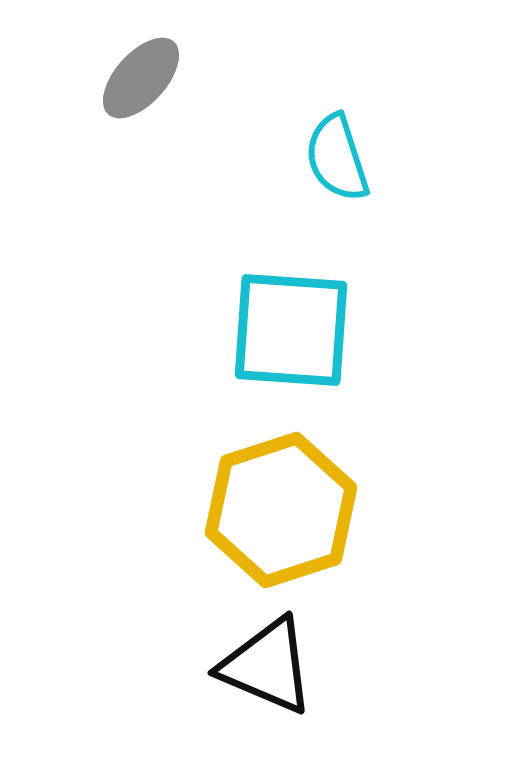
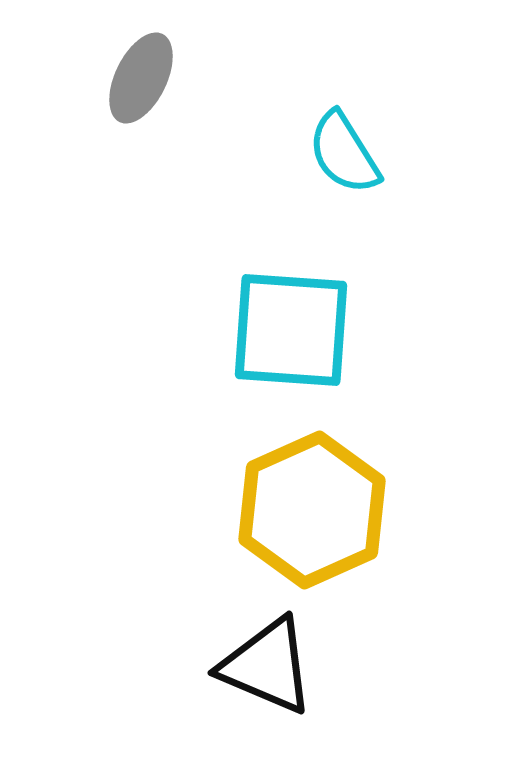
gray ellipse: rotated 16 degrees counterclockwise
cyan semicircle: moved 7 px right, 5 px up; rotated 14 degrees counterclockwise
yellow hexagon: moved 31 px right; rotated 6 degrees counterclockwise
